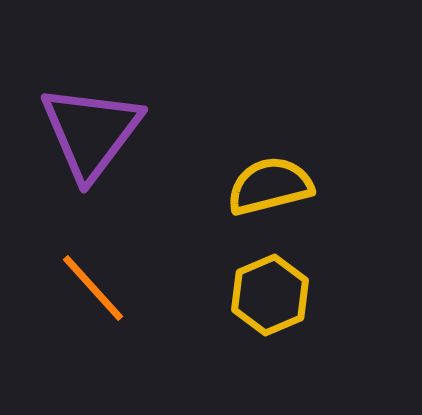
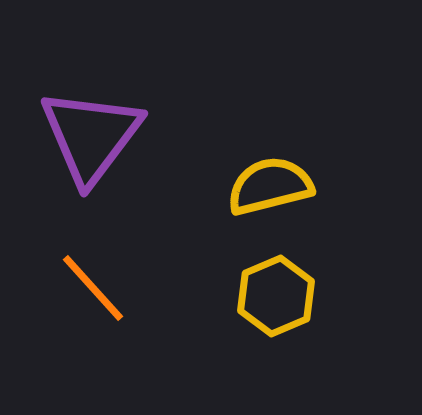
purple triangle: moved 4 px down
yellow hexagon: moved 6 px right, 1 px down
